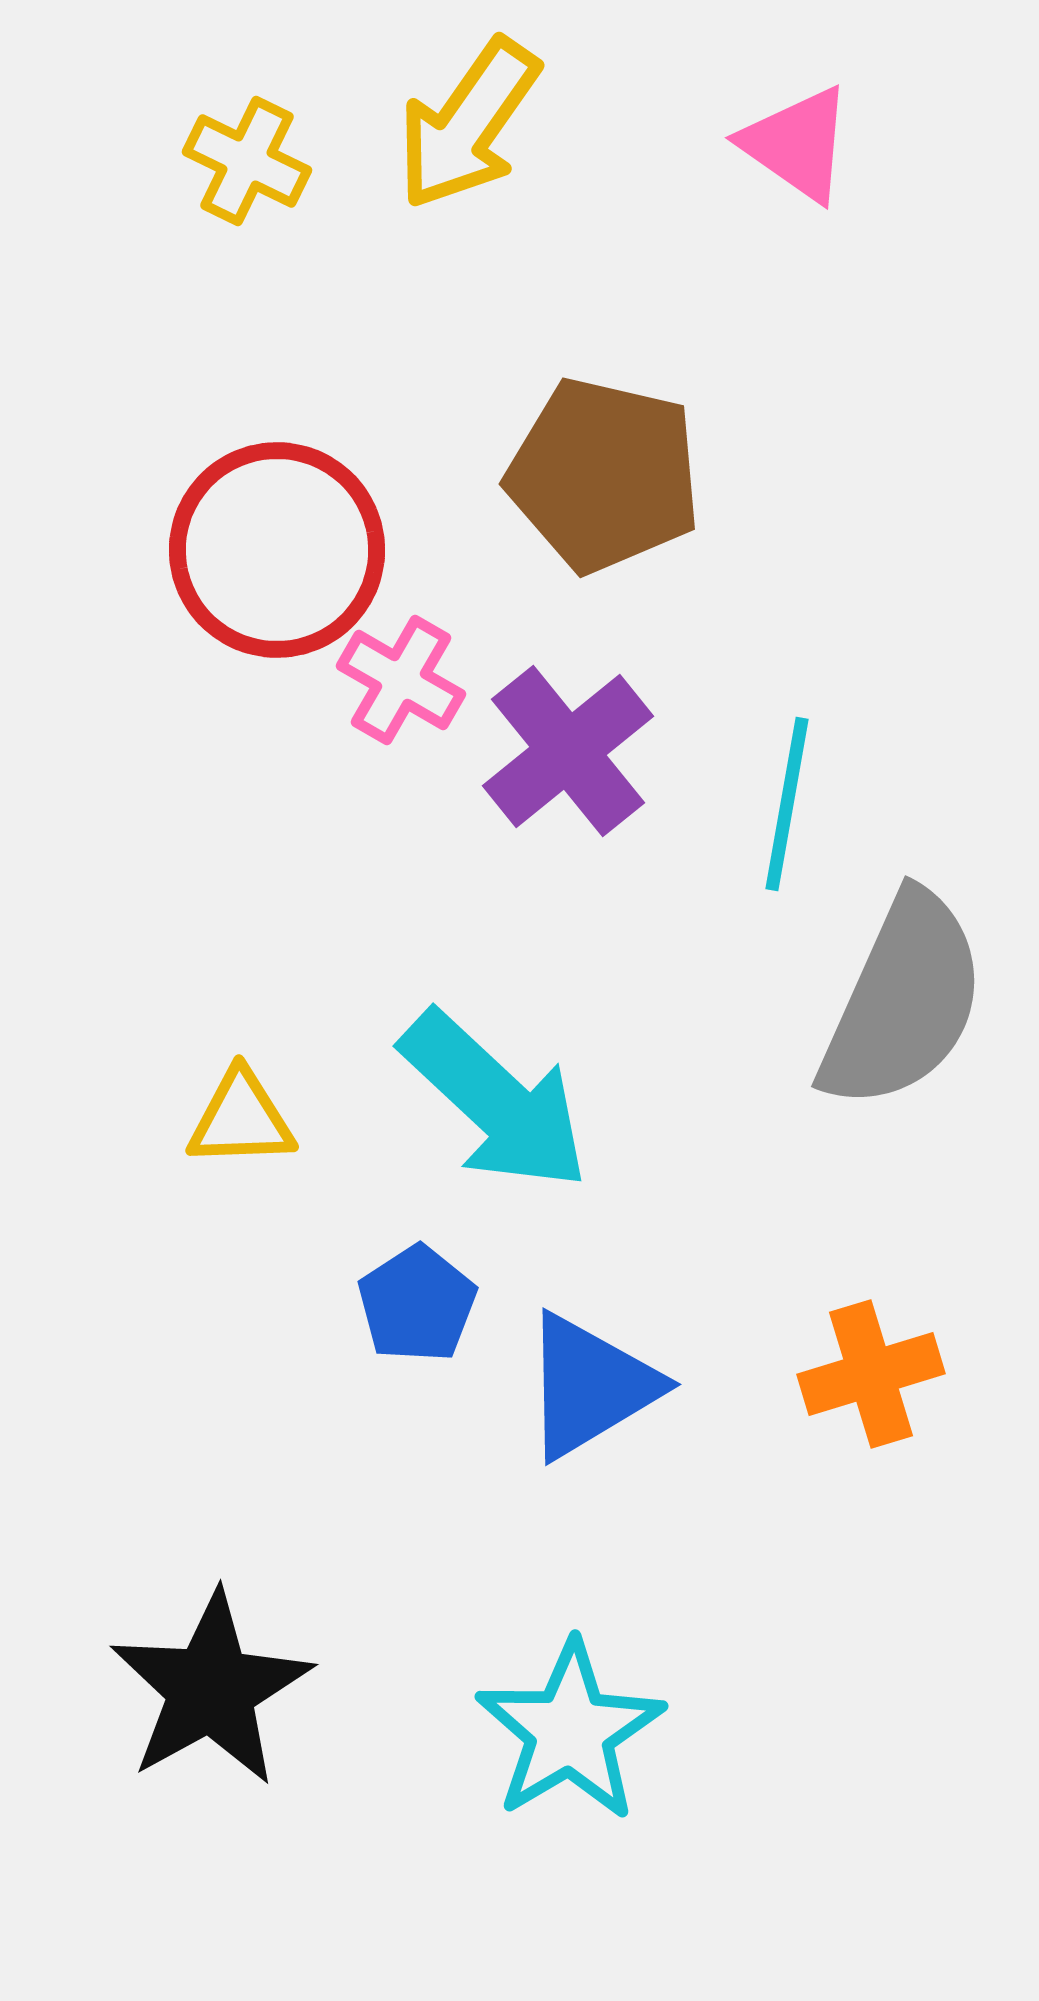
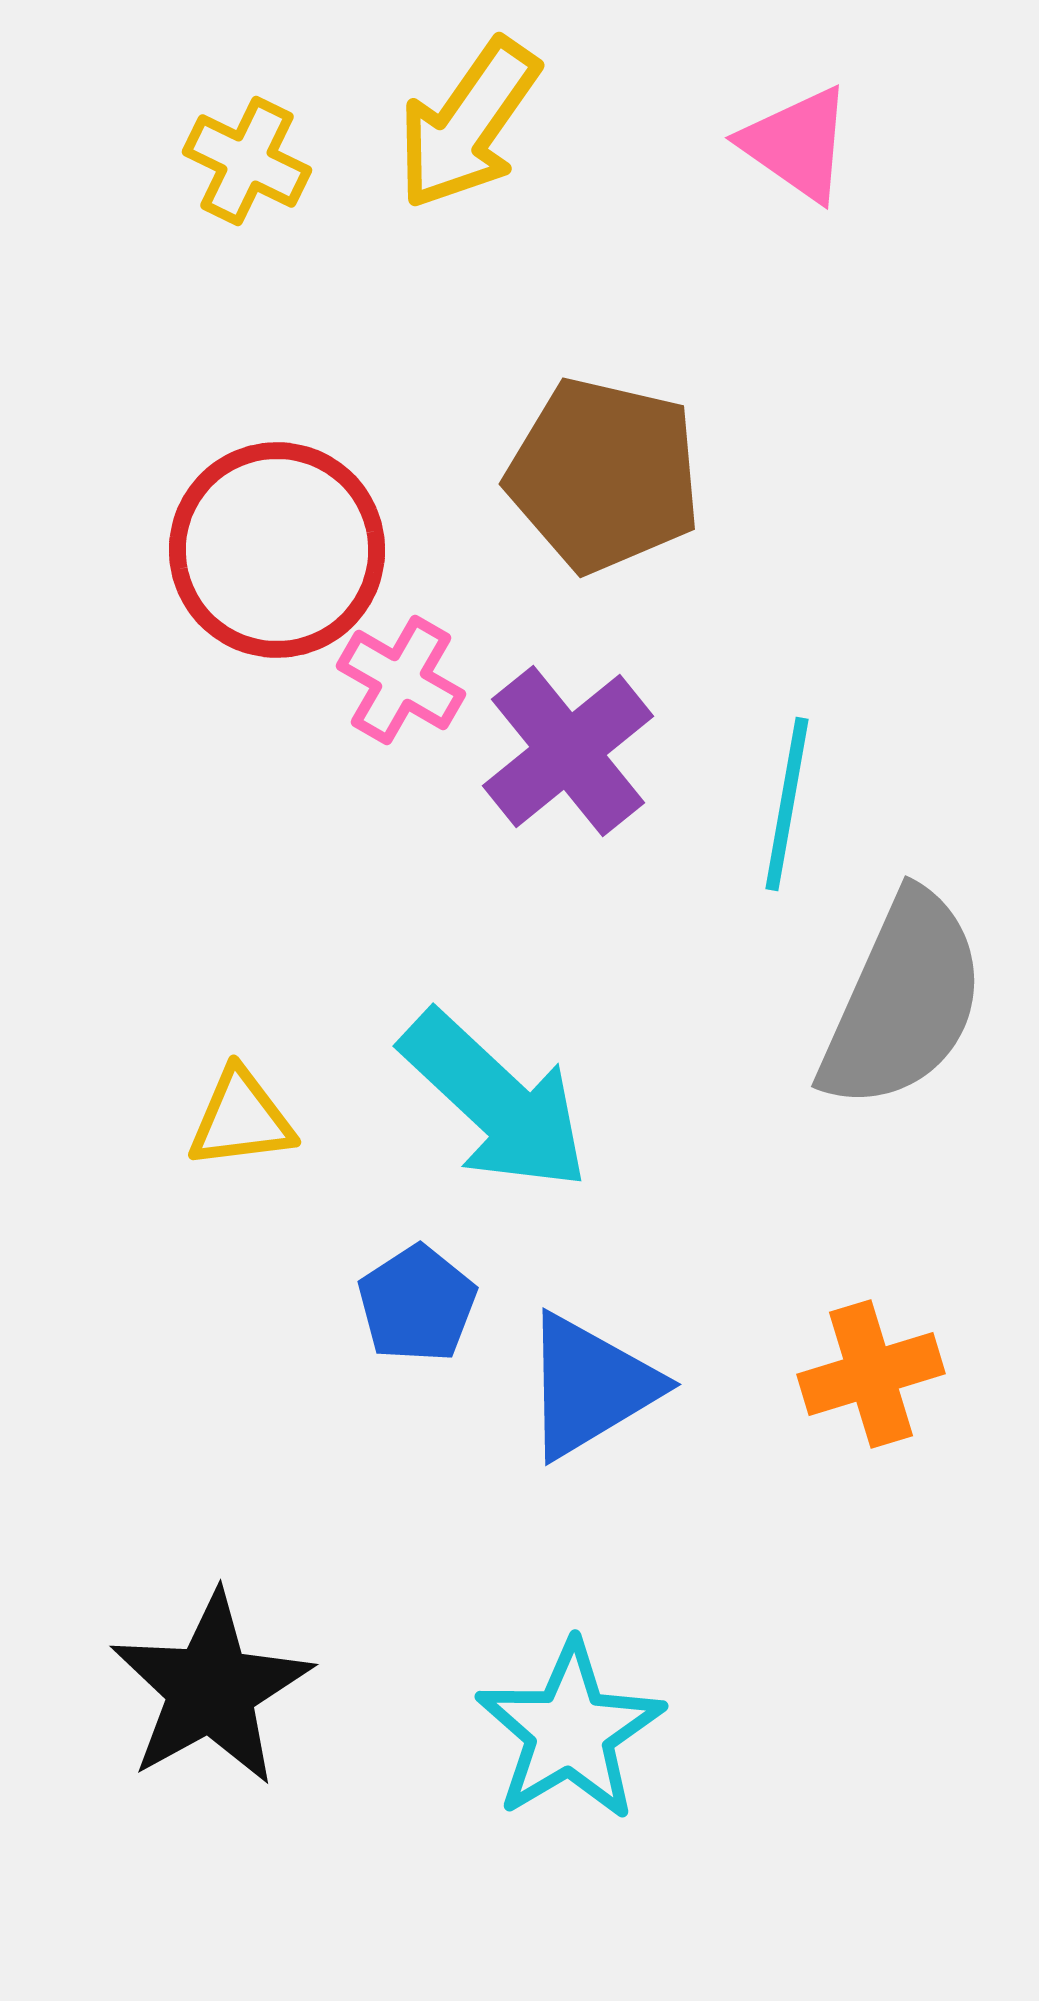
yellow triangle: rotated 5 degrees counterclockwise
